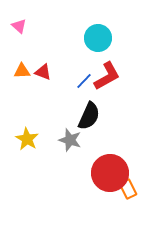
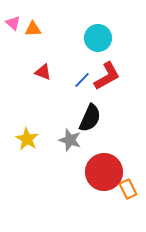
pink triangle: moved 6 px left, 3 px up
orange triangle: moved 11 px right, 42 px up
blue line: moved 2 px left, 1 px up
black semicircle: moved 1 px right, 2 px down
red circle: moved 6 px left, 1 px up
